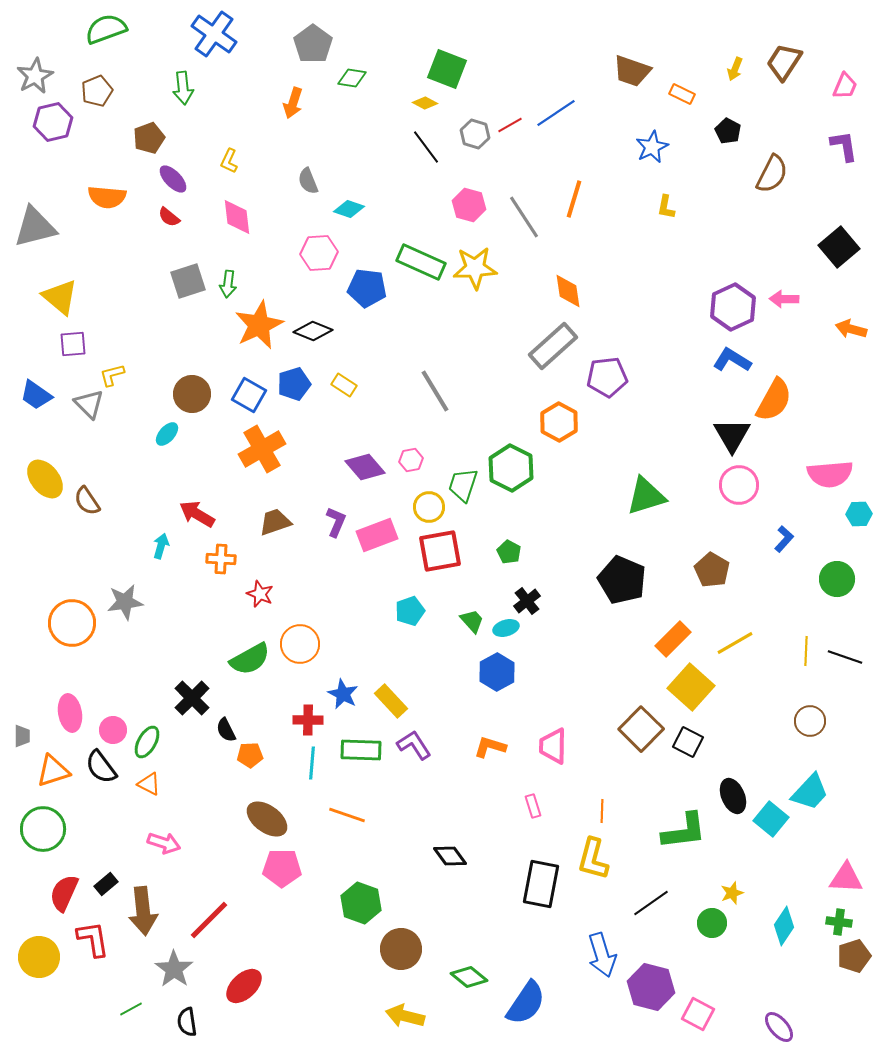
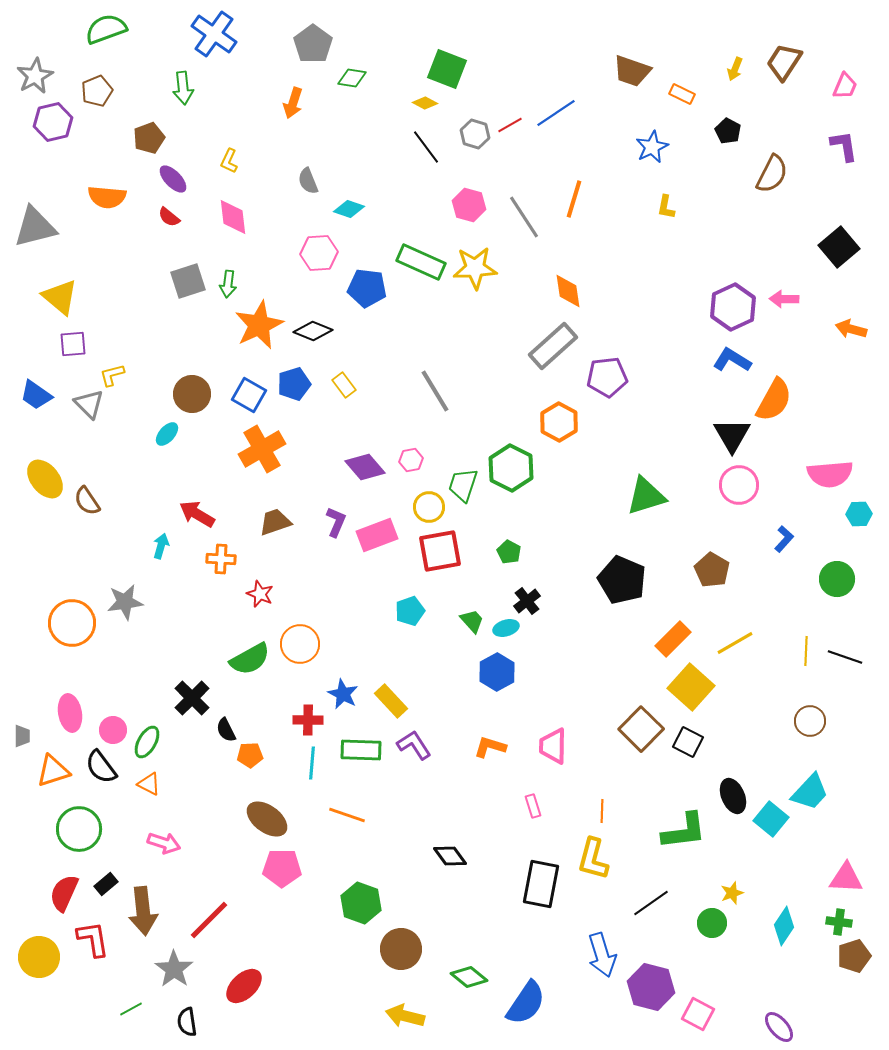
pink diamond at (237, 217): moved 4 px left
yellow rectangle at (344, 385): rotated 20 degrees clockwise
green circle at (43, 829): moved 36 px right
